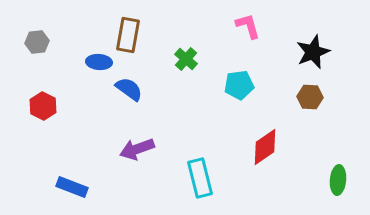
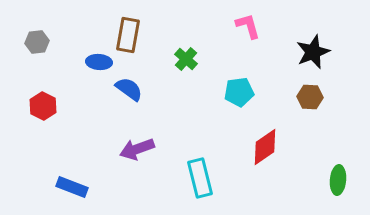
cyan pentagon: moved 7 px down
